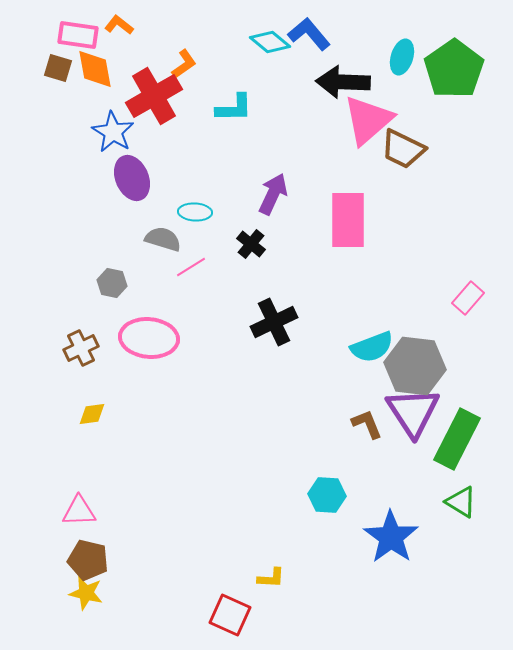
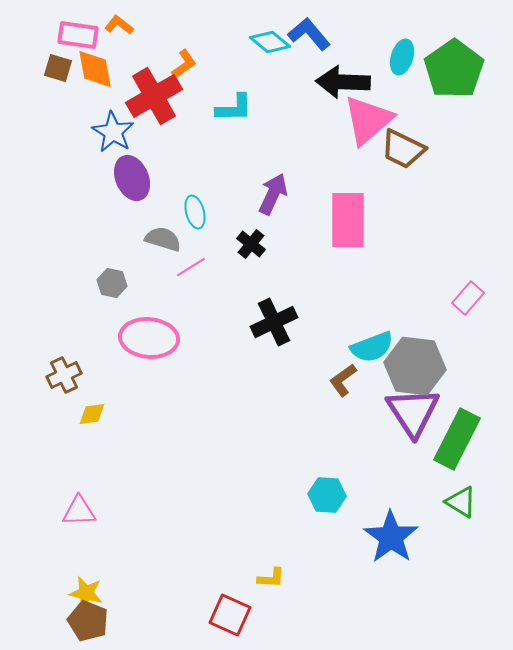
cyan ellipse at (195, 212): rotated 72 degrees clockwise
brown cross at (81, 348): moved 17 px left, 27 px down
brown L-shape at (367, 424): moved 24 px left, 44 px up; rotated 104 degrees counterclockwise
brown pentagon at (88, 560): moved 61 px down; rotated 9 degrees clockwise
